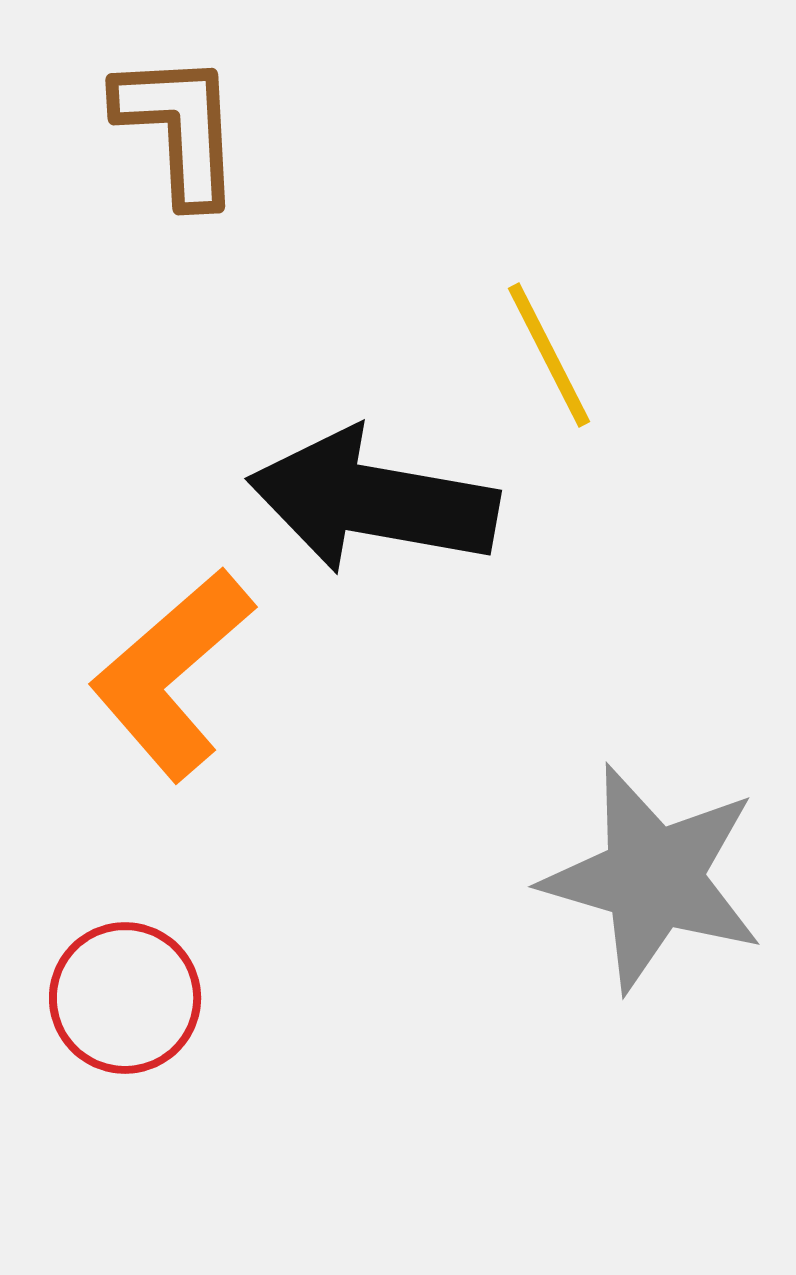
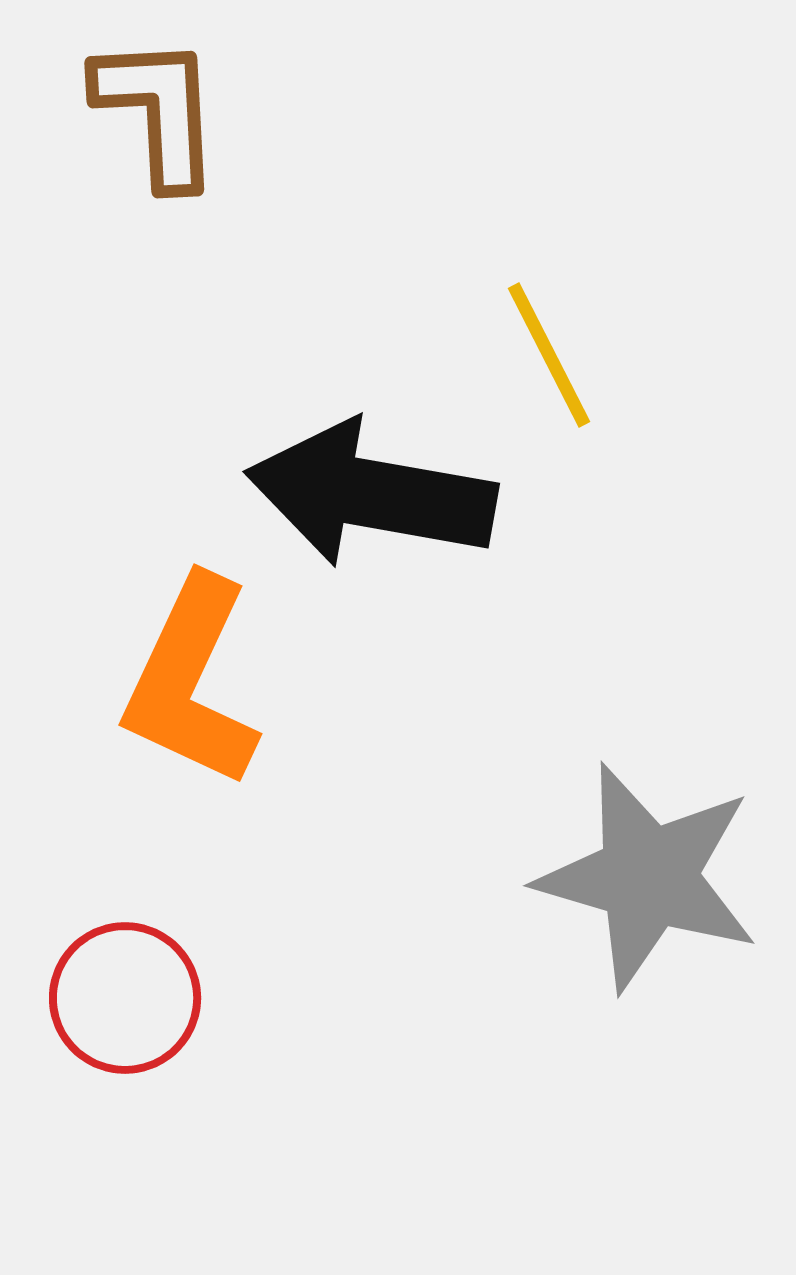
brown L-shape: moved 21 px left, 17 px up
black arrow: moved 2 px left, 7 px up
orange L-shape: moved 19 px right, 8 px down; rotated 24 degrees counterclockwise
gray star: moved 5 px left, 1 px up
